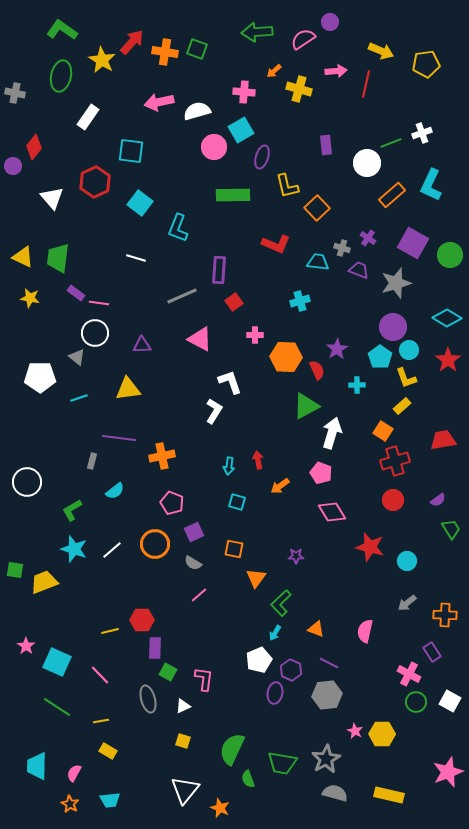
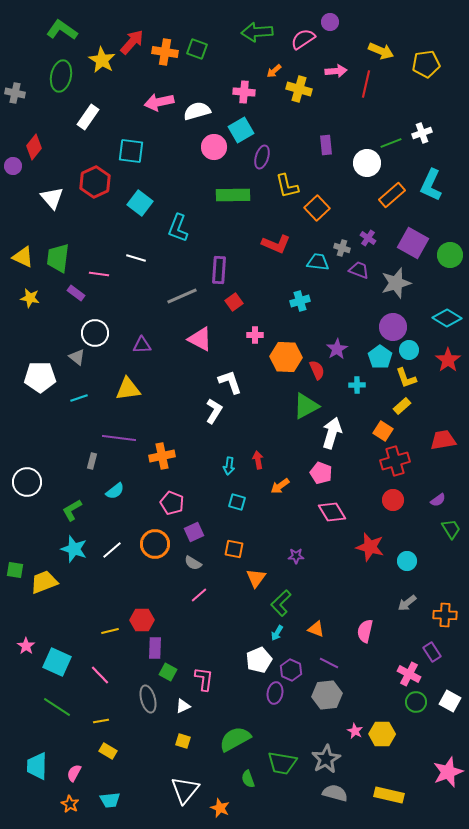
pink line at (99, 303): moved 29 px up
cyan arrow at (275, 633): moved 2 px right
green semicircle at (232, 749): moved 3 px right, 10 px up; rotated 36 degrees clockwise
